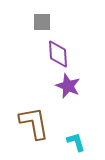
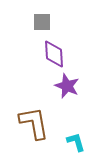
purple diamond: moved 4 px left
purple star: moved 1 px left
